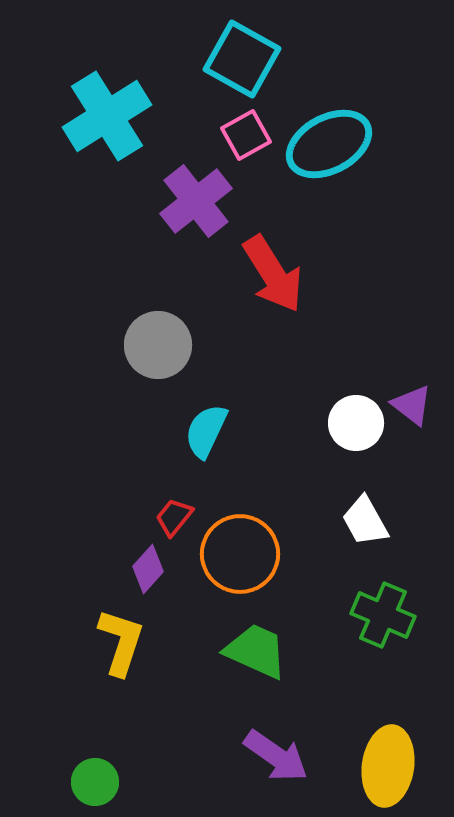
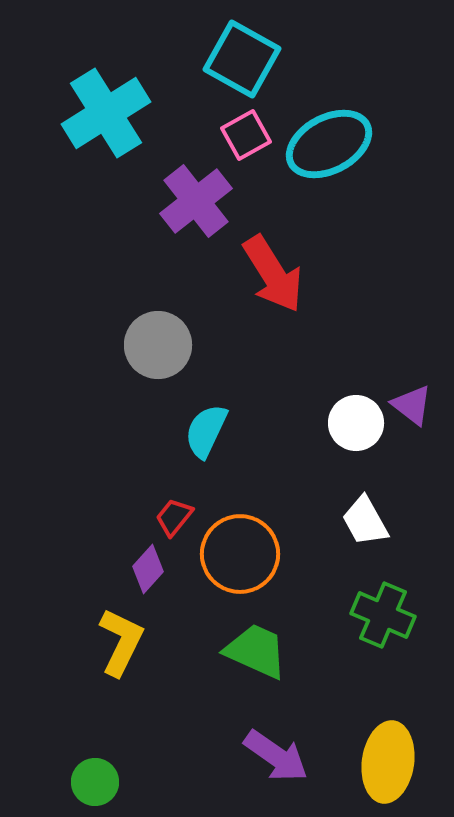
cyan cross: moved 1 px left, 3 px up
yellow L-shape: rotated 8 degrees clockwise
yellow ellipse: moved 4 px up
